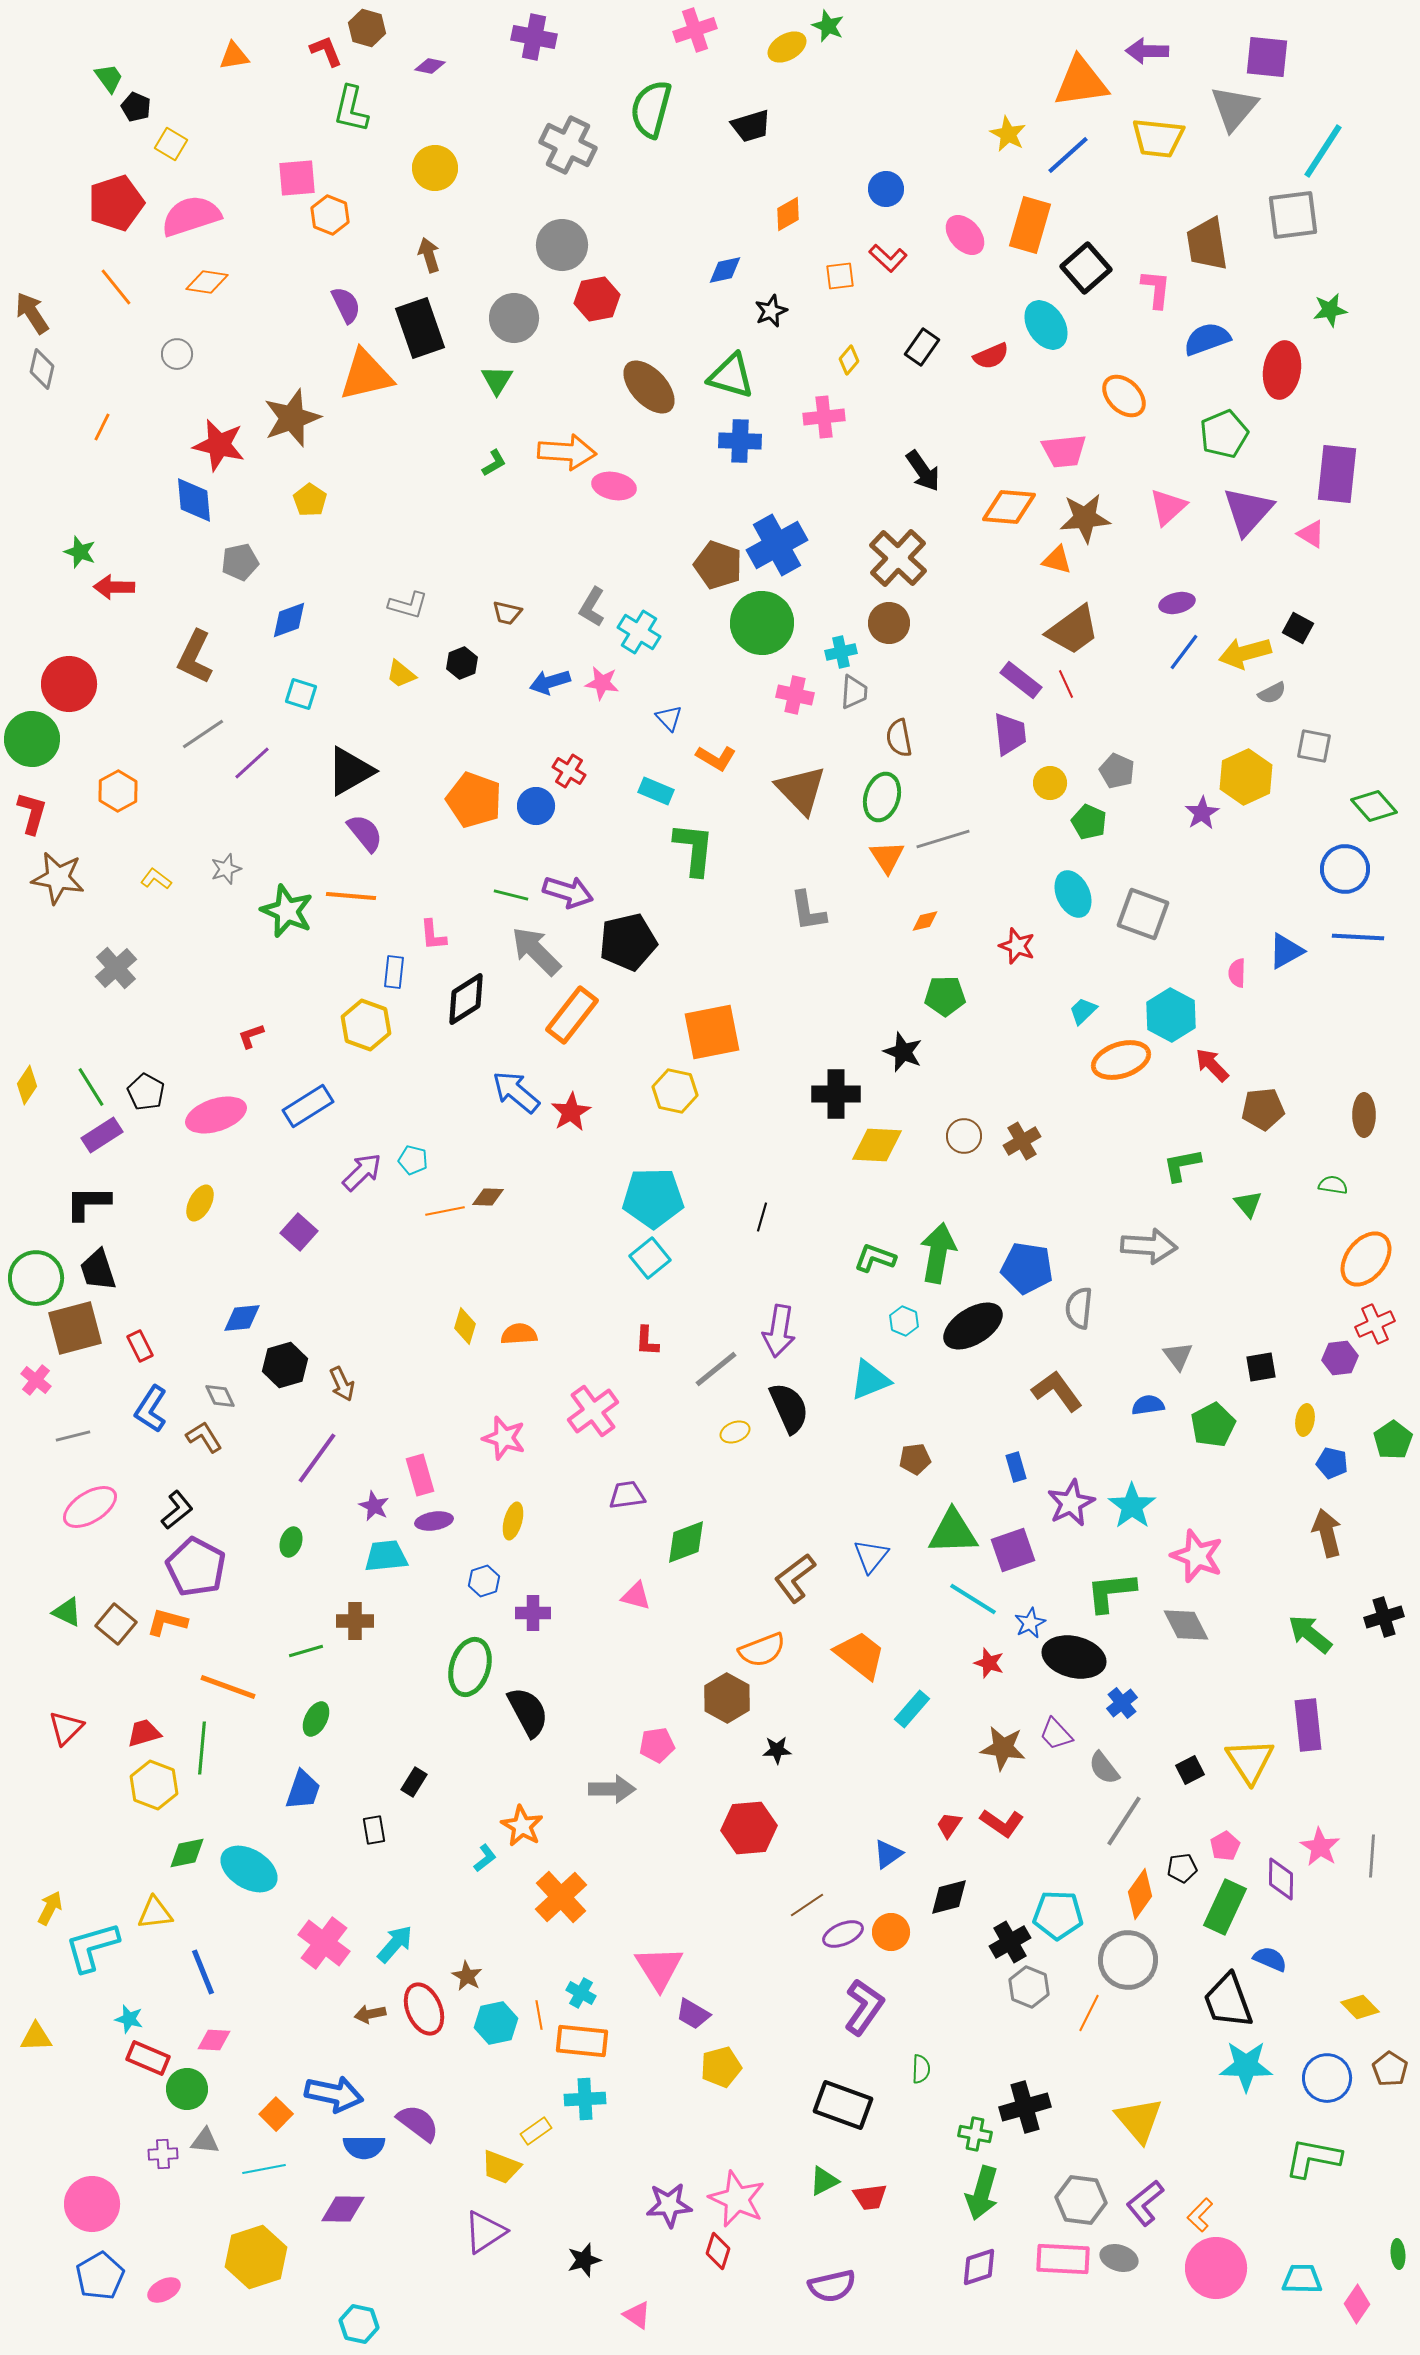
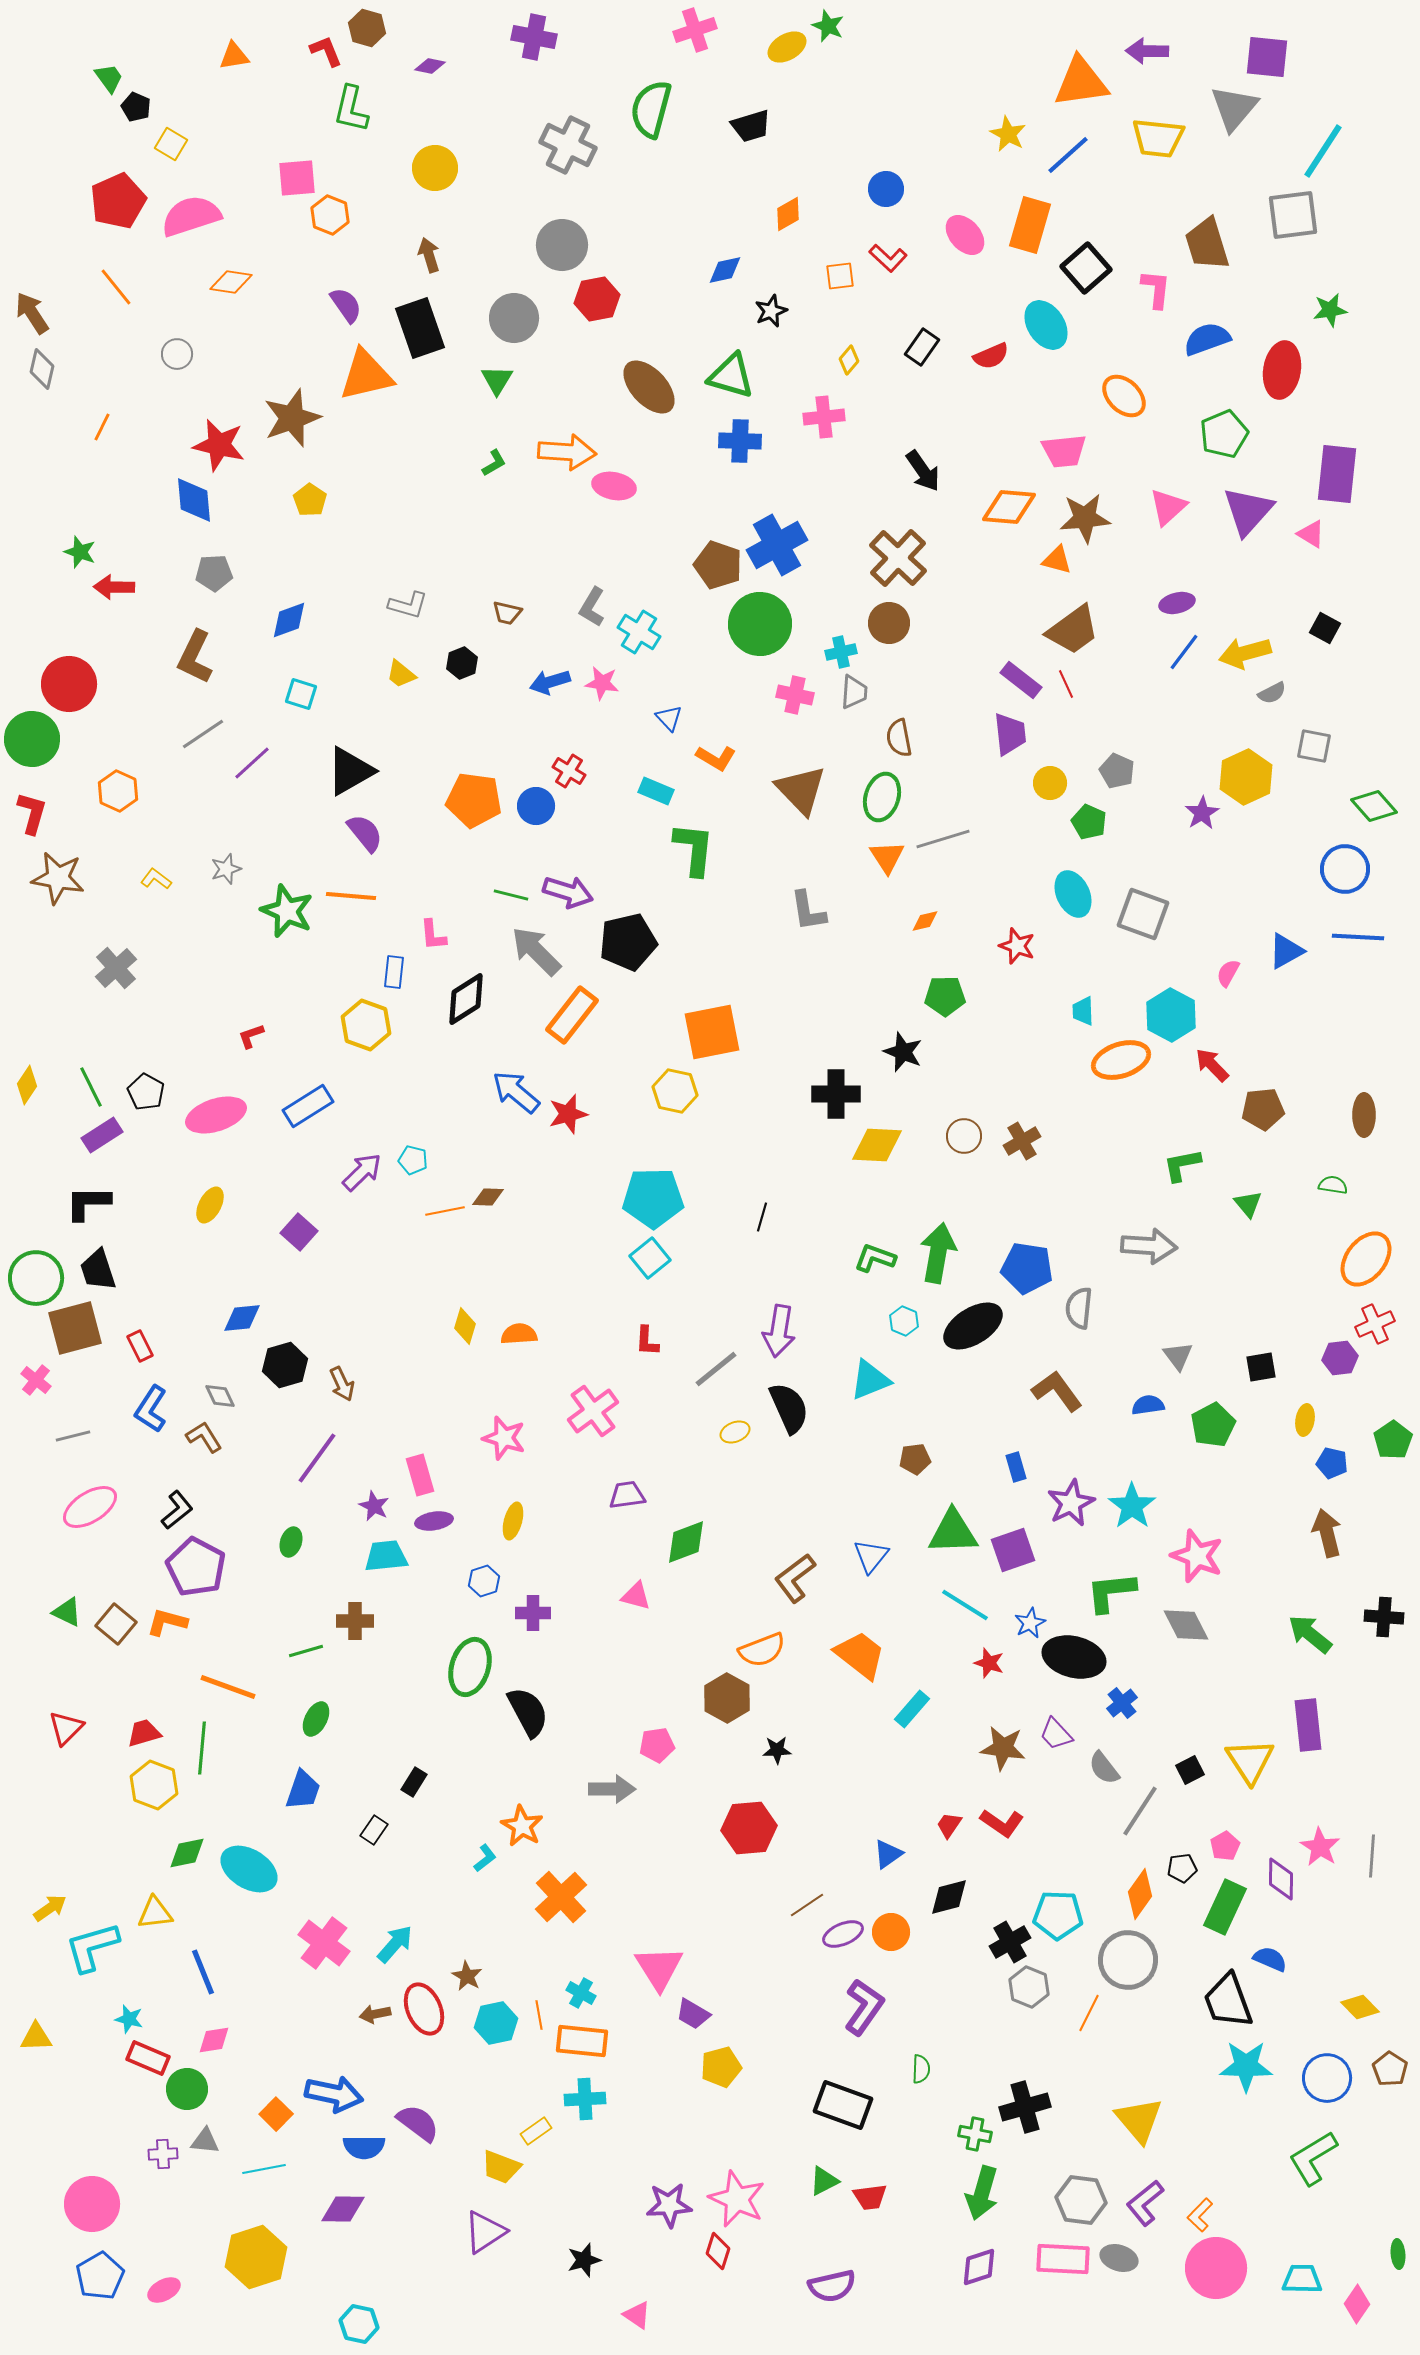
red pentagon at (116, 203): moved 2 px right, 2 px up; rotated 6 degrees counterclockwise
brown trapezoid at (1207, 244): rotated 8 degrees counterclockwise
orange diamond at (207, 282): moved 24 px right
purple semicircle at (346, 305): rotated 9 degrees counterclockwise
gray pentagon at (240, 562): moved 26 px left, 11 px down; rotated 9 degrees clockwise
green circle at (762, 623): moved 2 px left, 1 px down
black square at (1298, 628): moved 27 px right
orange hexagon at (118, 791): rotated 6 degrees counterclockwise
orange pentagon at (474, 800): rotated 12 degrees counterclockwise
pink semicircle at (1237, 973): moved 9 px left; rotated 28 degrees clockwise
cyan trapezoid at (1083, 1011): rotated 48 degrees counterclockwise
green line at (91, 1087): rotated 6 degrees clockwise
red star at (571, 1112): moved 3 px left, 2 px down; rotated 15 degrees clockwise
yellow ellipse at (200, 1203): moved 10 px right, 2 px down
cyan line at (973, 1599): moved 8 px left, 6 px down
black cross at (1384, 1617): rotated 21 degrees clockwise
gray line at (1124, 1821): moved 16 px right, 10 px up
black rectangle at (374, 1830): rotated 44 degrees clockwise
yellow arrow at (50, 1908): rotated 28 degrees clockwise
brown arrow at (370, 2014): moved 5 px right
pink diamond at (214, 2040): rotated 12 degrees counterclockwise
green L-shape at (1313, 2158): rotated 42 degrees counterclockwise
